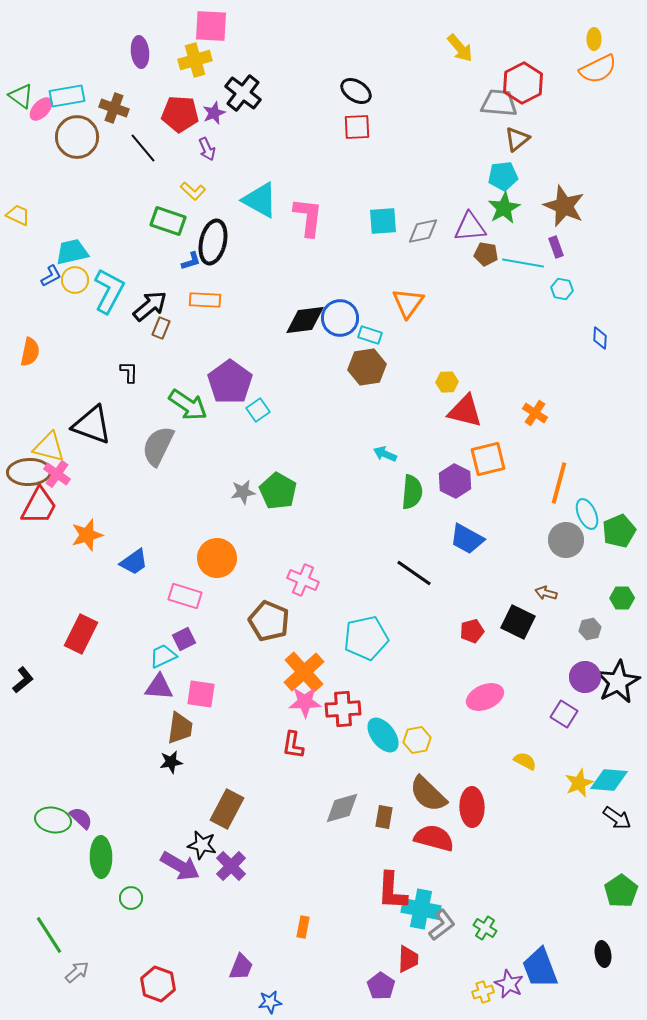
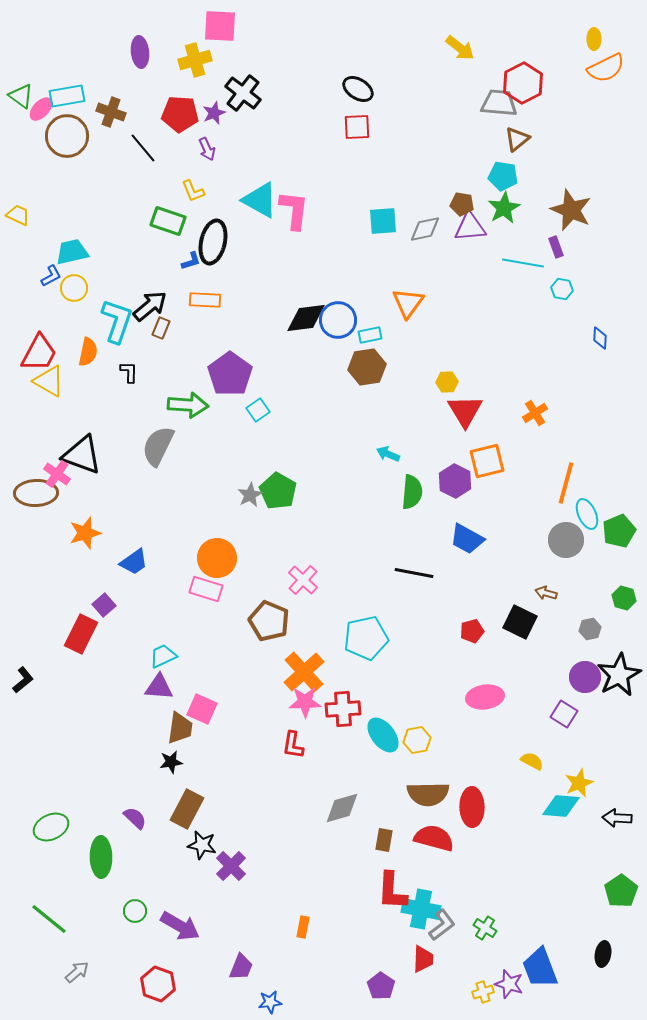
pink square at (211, 26): moved 9 px right
yellow arrow at (460, 48): rotated 12 degrees counterclockwise
orange semicircle at (598, 69): moved 8 px right, 1 px up
black ellipse at (356, 91): moved 2 px right, 2 px up
brown cross at (114, 108): moved 3 px left, 4 px down
brown circle at (77, 137): moved 10 px left, 1 px up
cyan pentagon at (503, 176): rotated 16 degrees clockwise
yellow L-shape at (193, 191): rotated 25 degrees clockwise
brown star at (564, 206): moved 7 px right, 4 px down
pink L-shape at (308, 217): moved 14 px left, 7 px up
gray diamond at (423, 231): moved 2 px right, 2 px up
brown pentagon at (486, 254): moved 24 px left, 50 px up
yellow circle at (75, 280): moved 1 px left, 8 px down
cyan L-shape at (109, 291): moved 8 px right, 30 px down; rotated 9 degrees counterclockwise
blue circle at (340, 318): moved 2 px left, 2 px down
black diamond at (305, 320): moved 1 px right, 2 px up
cyan rectangle at (370, 335): rotated 30 degrees counterclockwise
orange semicircle at (30, 352): moved 58 px right
purple pentagon at (230, 382): moved 8 px up
green arrow at (188, 405): rotated 30 degrees counterclockwise
red triangle at (465, 411): rotated 45 degrees clockwise
orange cross at (535, 413): rotated 25 degrees clockwise
black triangle at (92, 425): moved 10 px left, 30 px down
yellow triangle at (49, 447): moved 66 px up; rotated 16 degrees clockwise
cyan arrow at (385, 454): moved 3 px right
orange square at (488, 459): moved 1 px left, 2 px down
brown ellipse at (29, 472): moved 7 px right, 21 px down
orange line at (559, 483): moved 7 px right
gray star at (243, 492): moved 7 px right, 3 px down; rotated 20 degrees counterclockwise
red trapezoid at (39, 506): moved 153 px up
orange star at (87, 535): moved 2 px left, 2 px up
black line at (414, 573): rotated 24 degrees counterclockwise
pink cross at (303, 580): rotated 20 degrees clockwise
pink rectangle at (185, 596): moved 21 px right, 7 px up
green hexagon at (622, 598): moved 2 px right; rotated 15 degrees clockwise
black square at (518, 622): moved 2 px right
purple square at (184, 639): moved 80 px left, 34 px up; rotated 15 degrees counterclockwise
black star at (618, 682): moved 1 px right, 7 px up
pink square at (201, 694): moved 1 px right, 15 px down; rotated 16 degrees clockwise
pink ellipse at (485, 697): rotated 15 degrees clockwise
yellow semicircle at (525, 761): moved 7 px right
cyan diamond at (609, 780): moved 48 px left, 26 px down
brown semicircle at (428, 794): rotated 45 degrees counterclockwise
brown rectangle at (227, 809): moved 40 px left
brown rectangle at (384, 817): moved 23 px down
purple semicircle at (81, 818): moved 54 px right
black arrow at (617, 818): rotated 148 degrees clockwise
green ellipse at (53, 820): moved 2 px left, 7 px down; rotated 36 degrees counterclockwise
purple arrow at (180, 866): moved 60 px down
green circle at (131, 898): moved 4 px right, 13 px down
green line at (49, 935): moved 16 px up; rotated 18 degrees counterclockwise
black ellipse at (603, 954): rotated 20 degrees clockwise
red trapezoid at (408, 959): moved 15 px right
purple star at (509, 984): rotated 8 degrees counterclockwise
